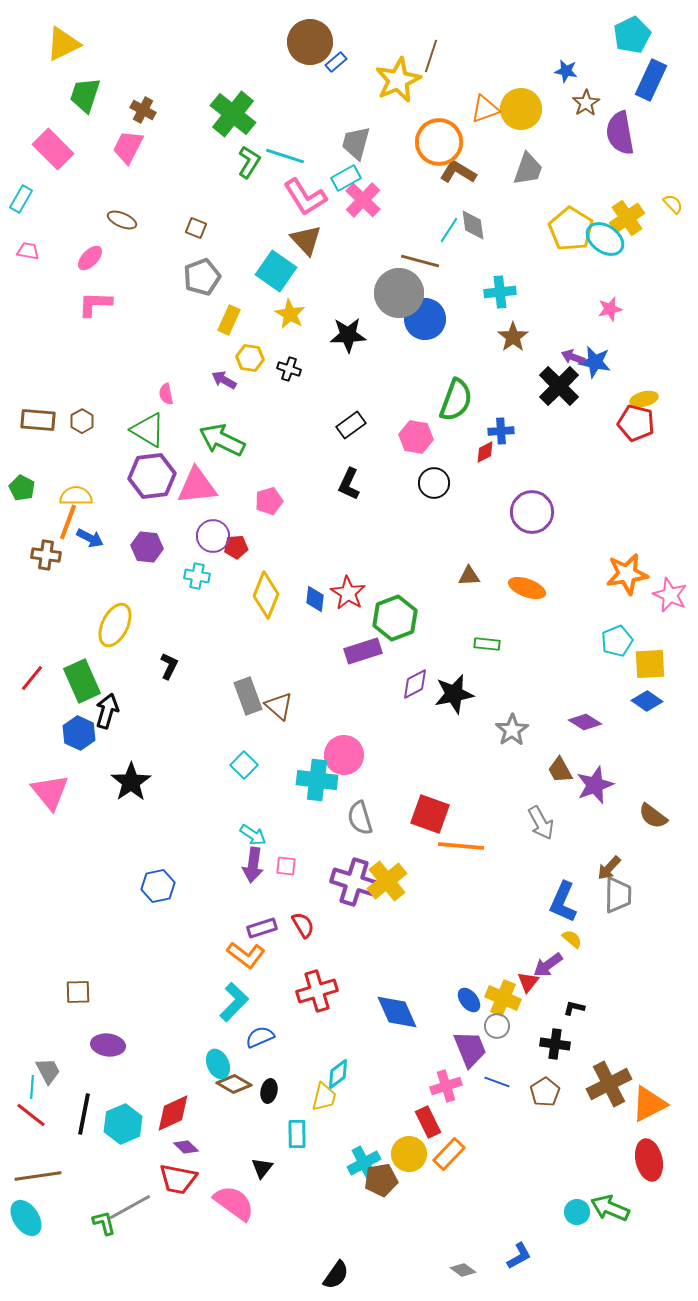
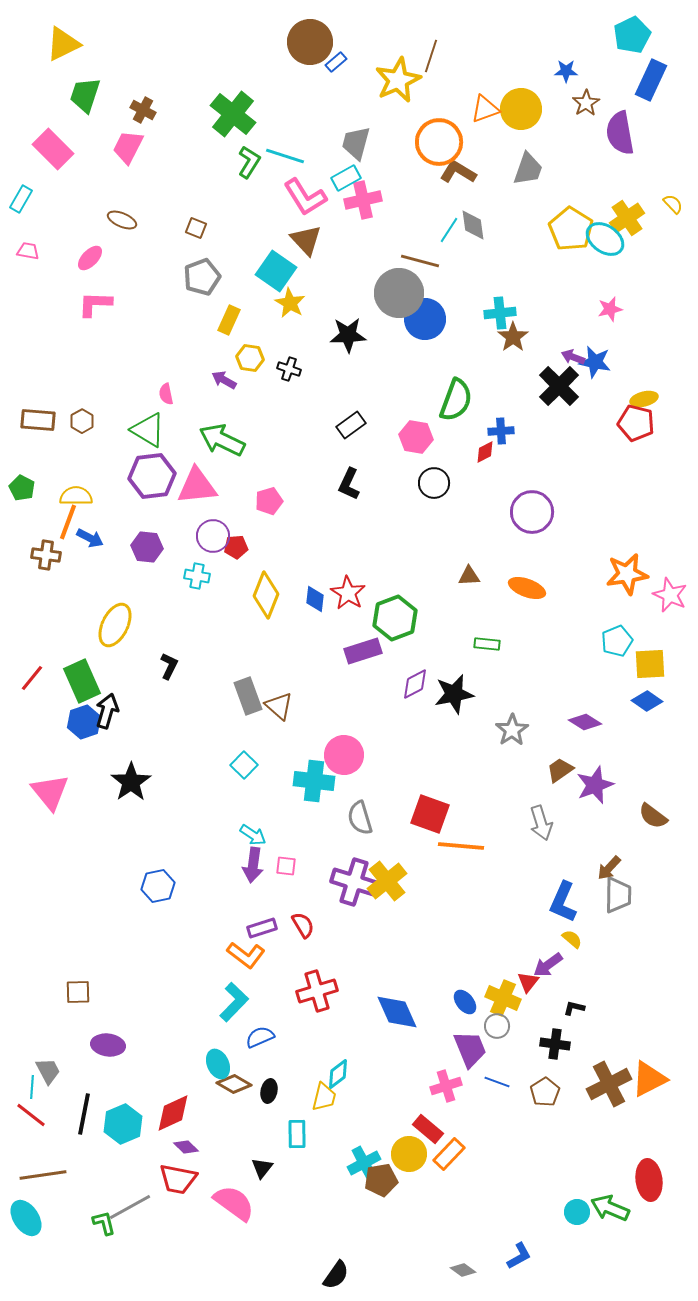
blue star at (566, 71): rotated 10 degrees counterclockwise
pink cross at (363, 200): rotated 33 degrees clockwise
cyan cross at (500, 292): moved 21 px down
yellow star at (290, 314): moved 11 px up
blue hexagon at (79, 733): moved 5 px right, 11 px up; rotated 16 degrees clockwise
brown trapezoid at (560, 770): rotated 84 degrees clockwise
cyan cross at (317, 780): moved 3 px left, 1 px down
gray arrow at (541, 823): rotated 12 degrees clockwise
blue ellipse at (469, 1000): moved 4 px left, 2 px down
orange triangle at (649, 1104): moved 25 px up
red rectangle at (428, 1122): moved 7 px down; rotated 24 degrees counterclockwise
red ellipse at (649, 1160): moved 20 px down; rotated 6 degrees clockwise
brown line at (38, 1176): moved 5 px right, 1 px up
